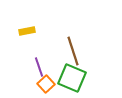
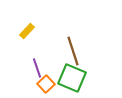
yellow rectangle: rotated 35 degrees counterclockwise
purple line: moved 2 px left, 1 px down
